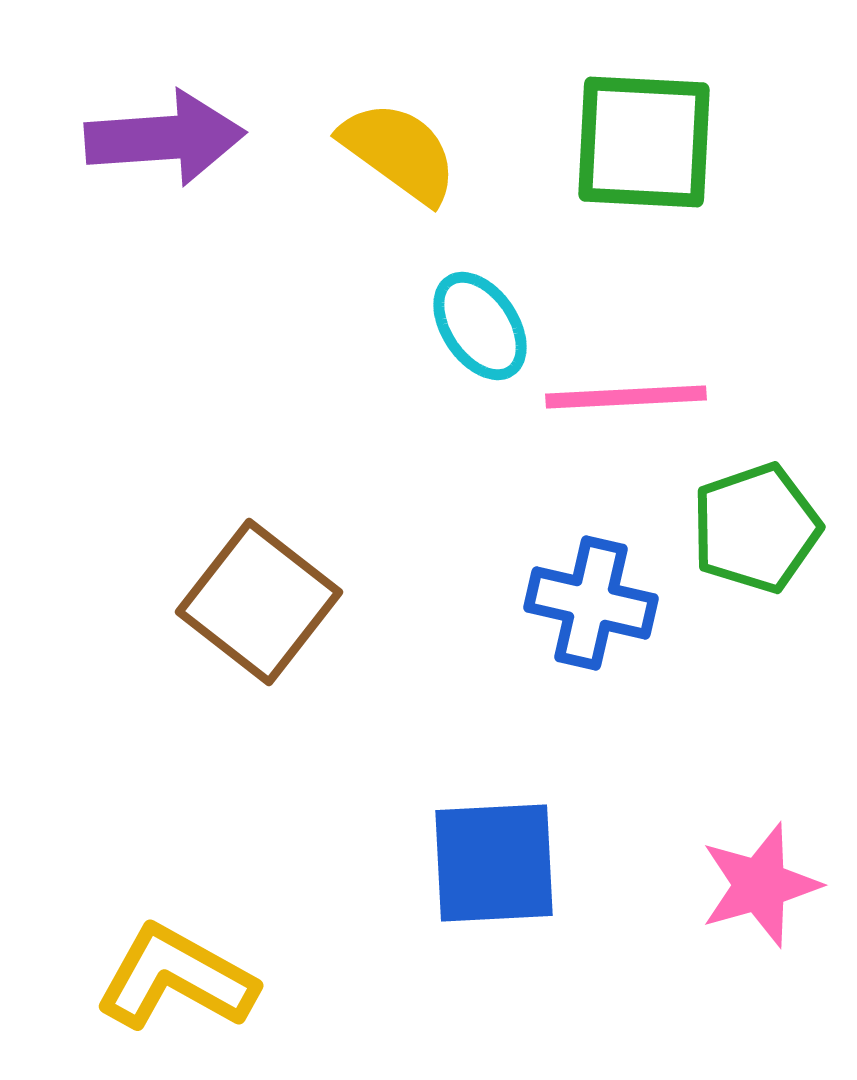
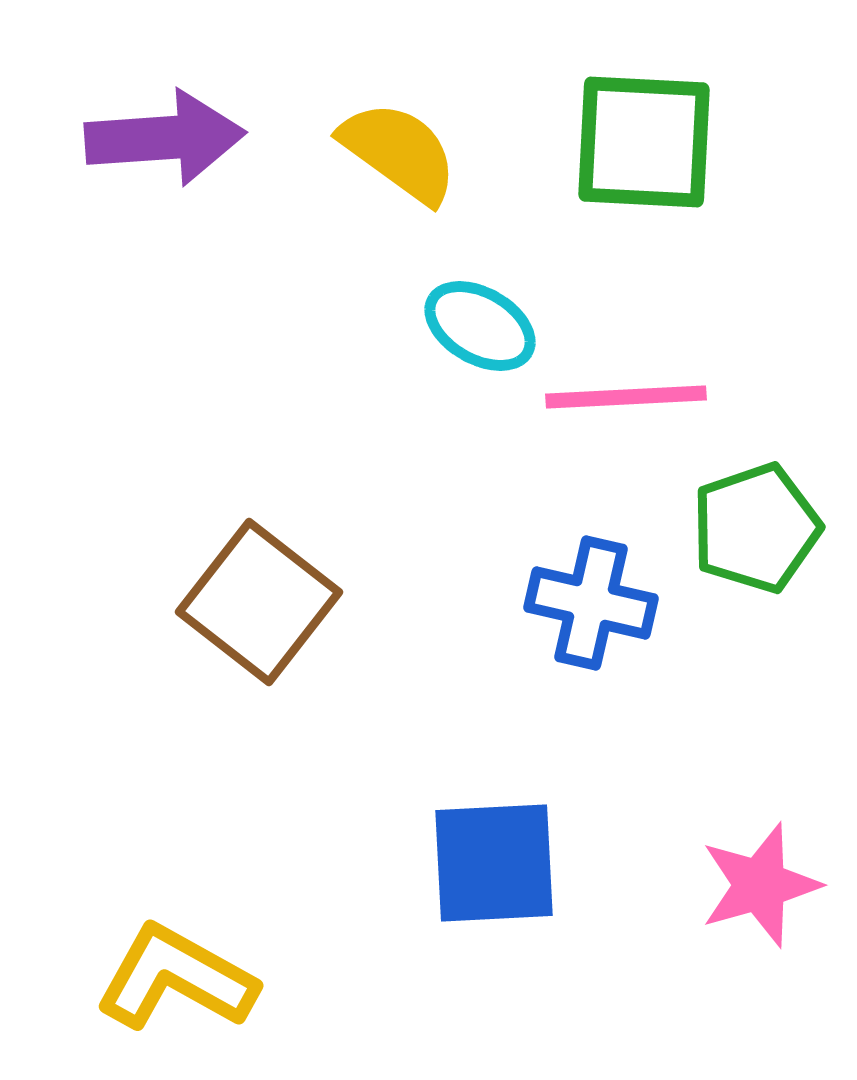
cyan ellipse: rotated 26 degrees counterclockwise
